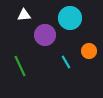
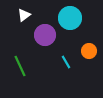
white triangle: rotated 32 degrees counterclockwise
